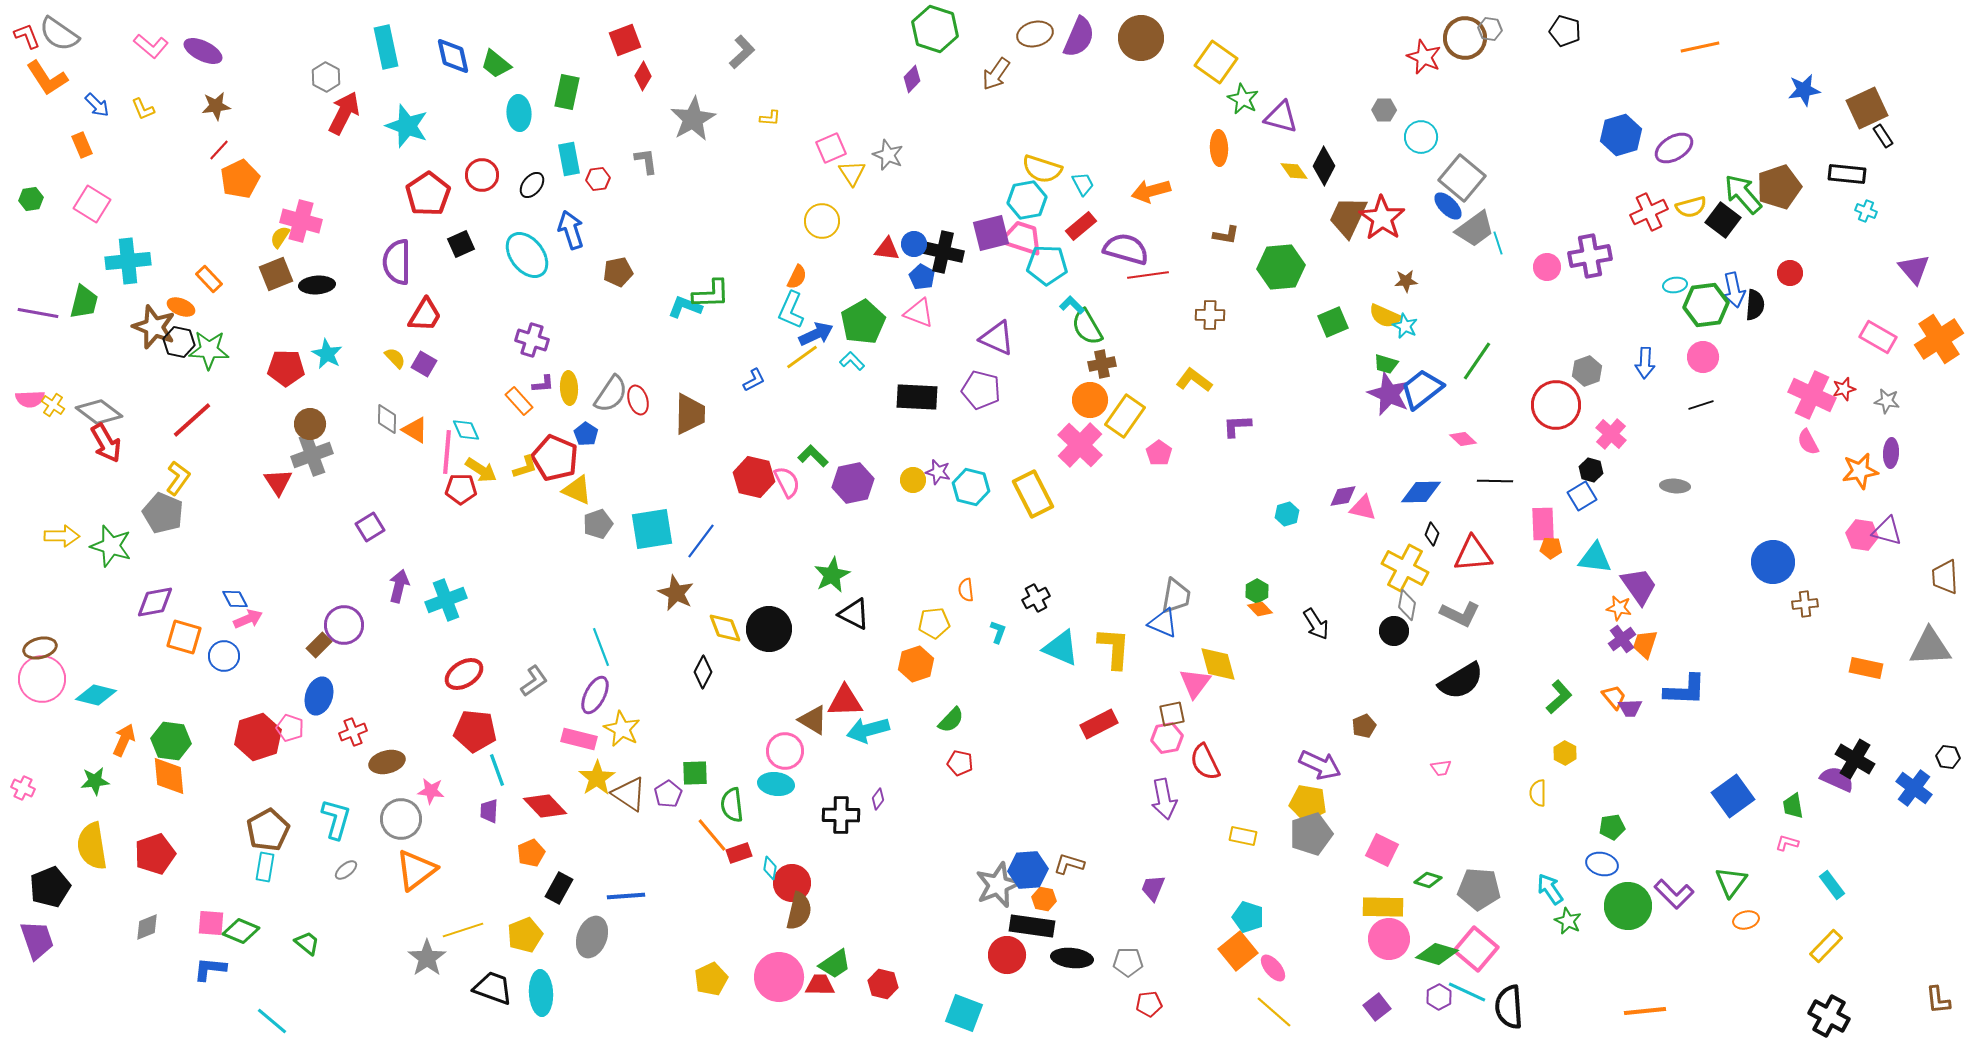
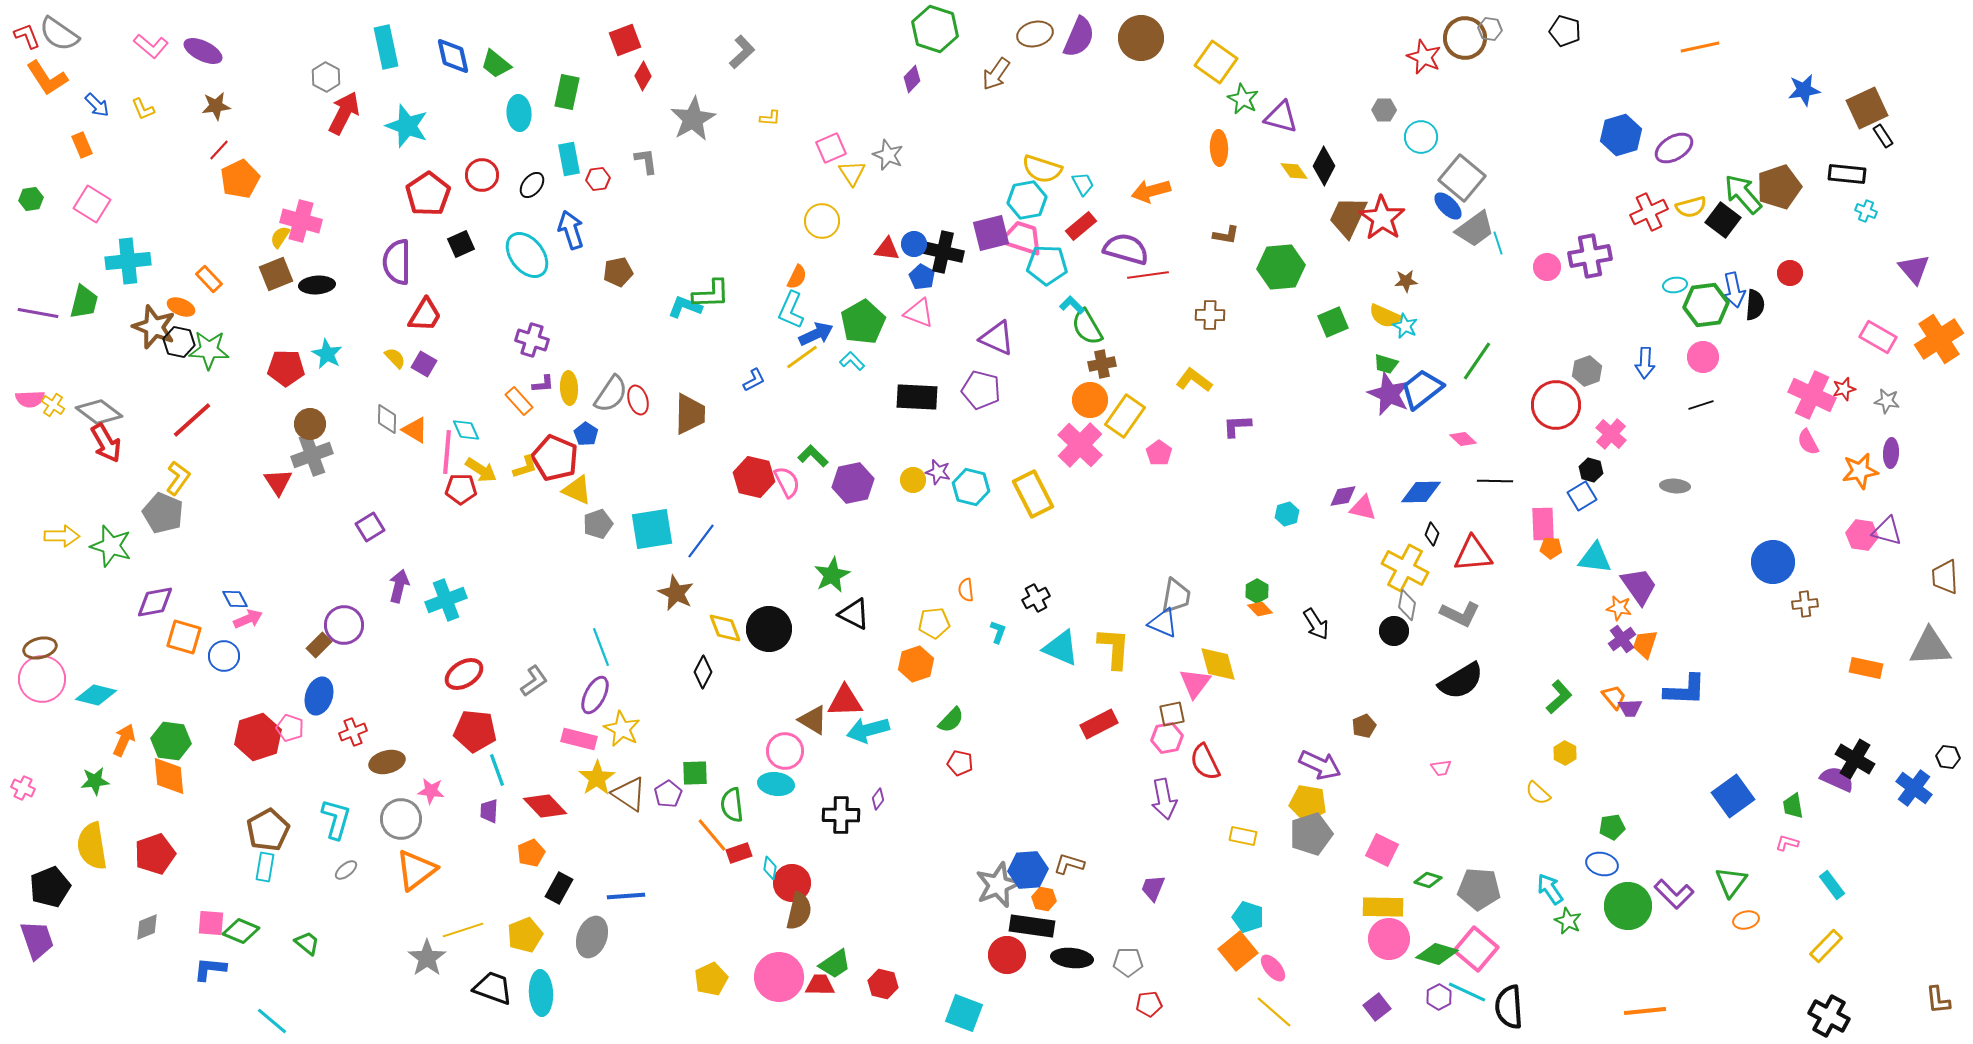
yellow semicircle at (1538, 793): rotated 48 degrees counterclockwise
